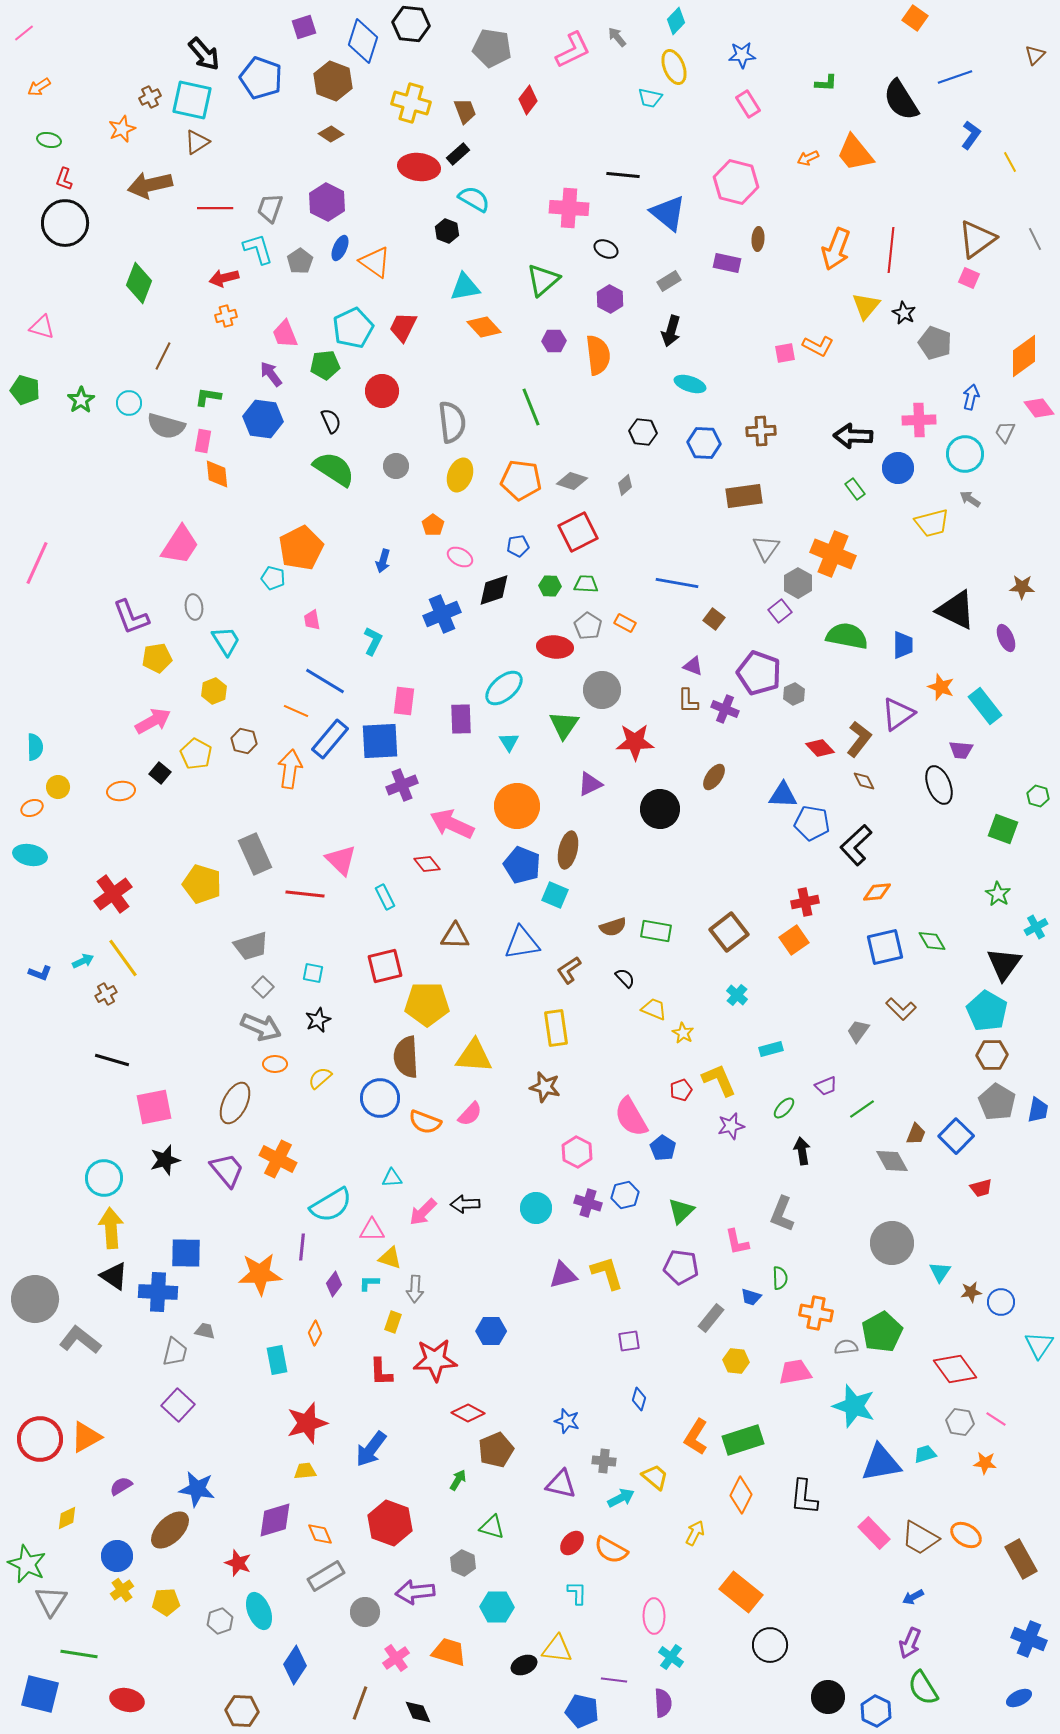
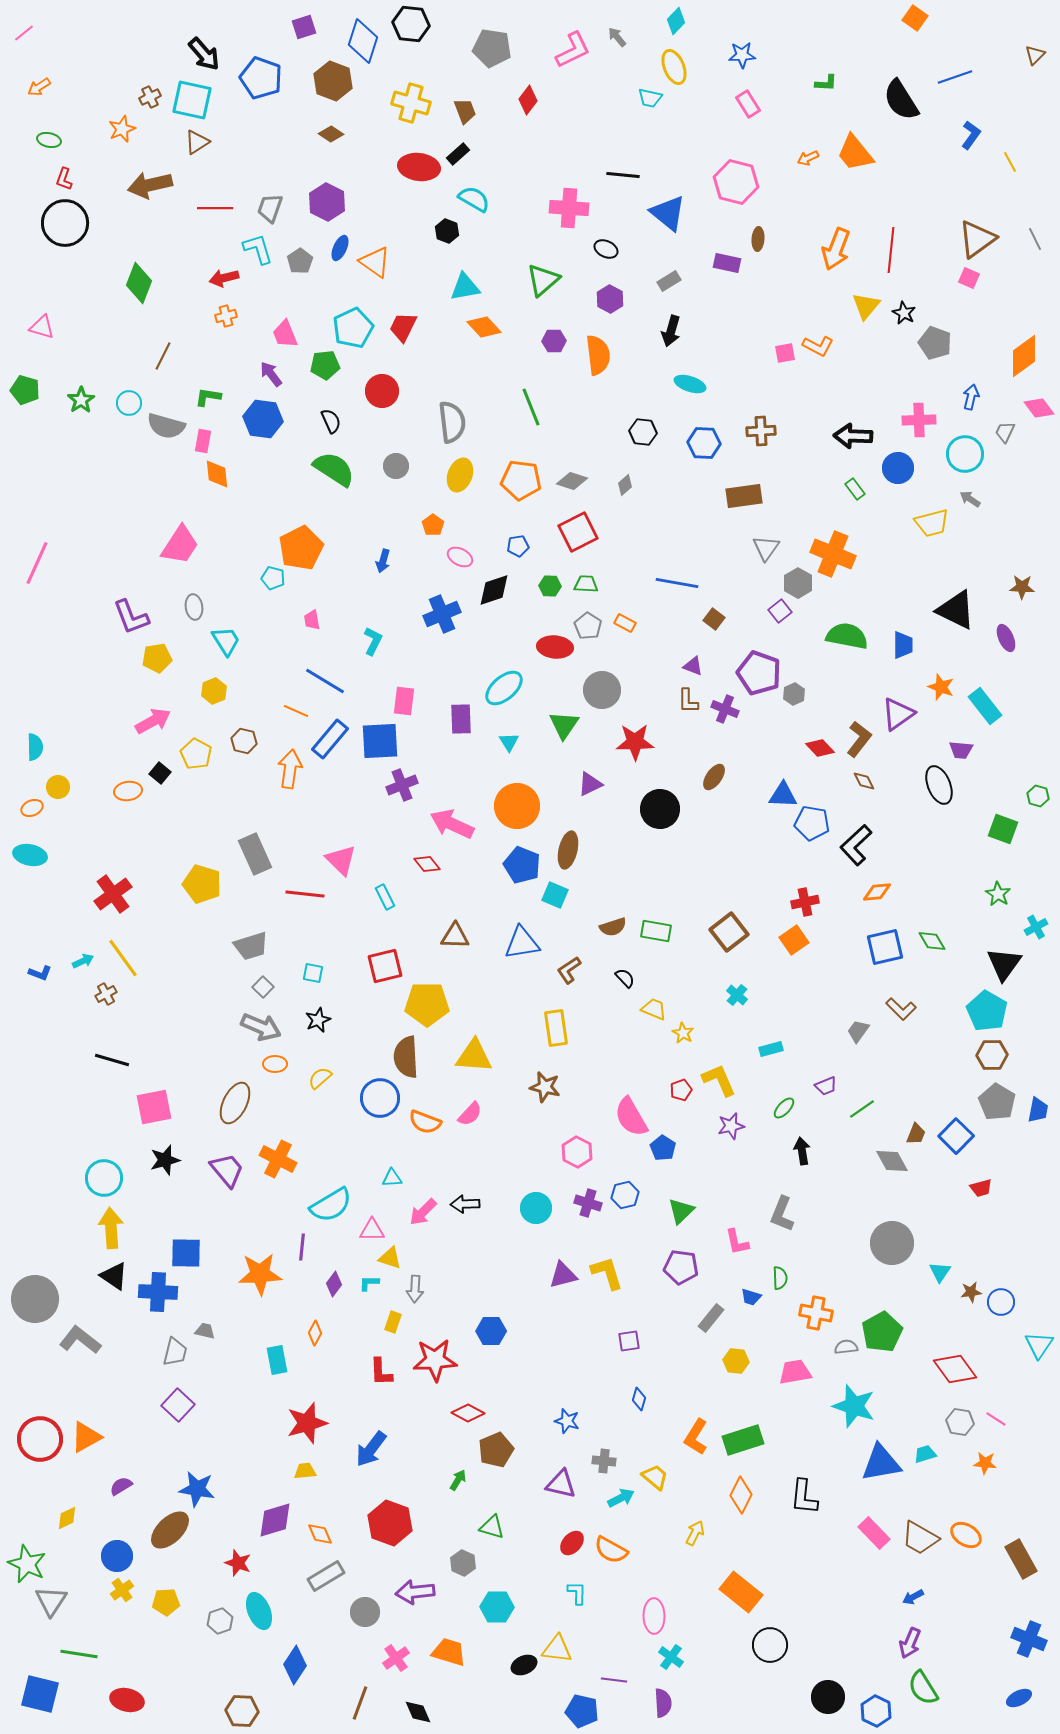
orange ellipse at (121, 791): moved 7 px right
